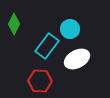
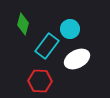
green diamond: moved 9 px right; rotated 10 degrees counterclockwise
